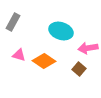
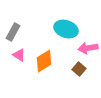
gray rectangle: moved 10 px down
cyan ellipse: moved 5 px right, 2 px up
pink triangle: rotated 16 degrees clockwise
orange diamond: rotated 65 degrees counterclockwise
